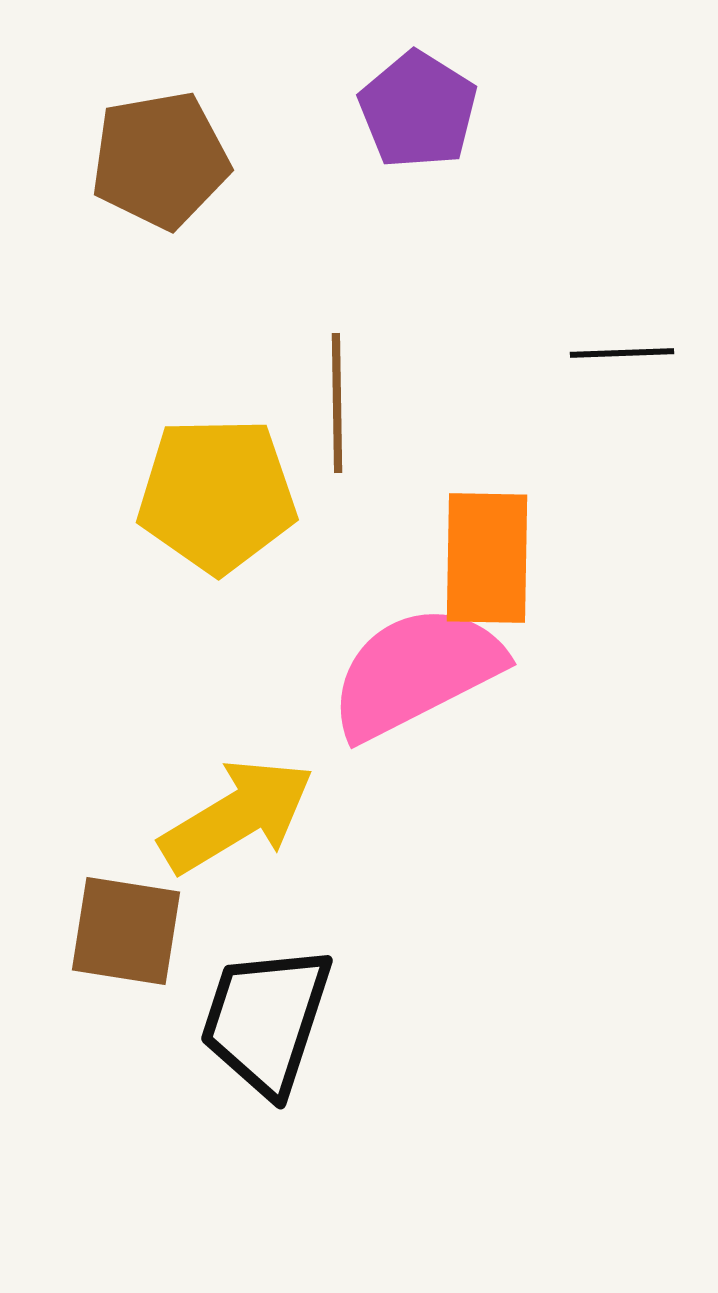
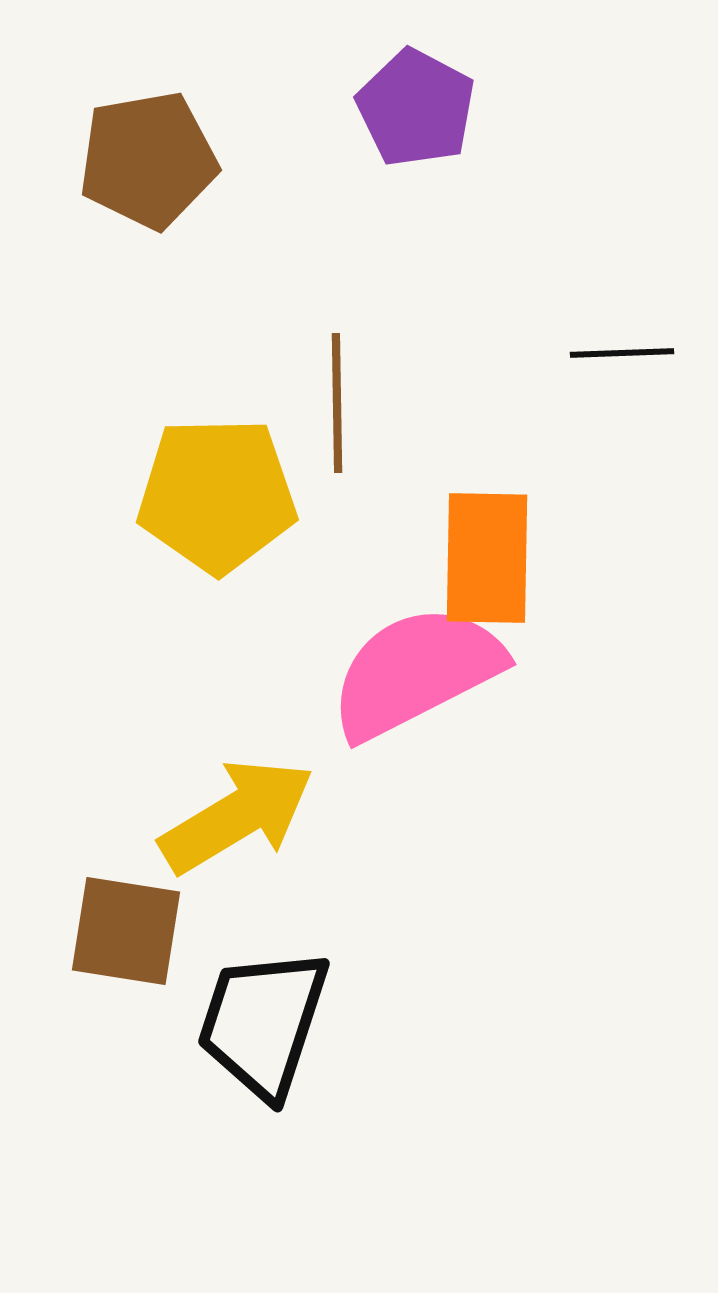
purple pentagon: moved 2 px left, 2 px up; rotated 4 degrees counterclockwise
brown pentagon: moved 12 px left
black trapezoid: moved 3 px left, 3 px down
